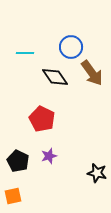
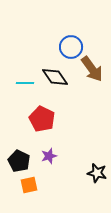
cyan line: moved 30 px down
brown arrow: moved 4 px up
black pentagon: moved 1 px right
orange square: moved 16 px right, 11 px up
